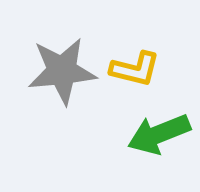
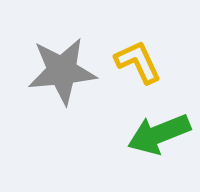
yellow L-shape: moved 3 px right, 7 px up; rotated 129 degrees counterclockwise
